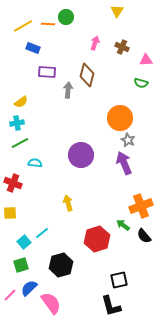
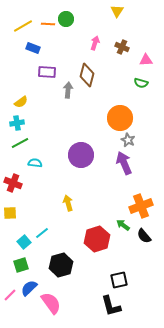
green circle: moved 2 px down
